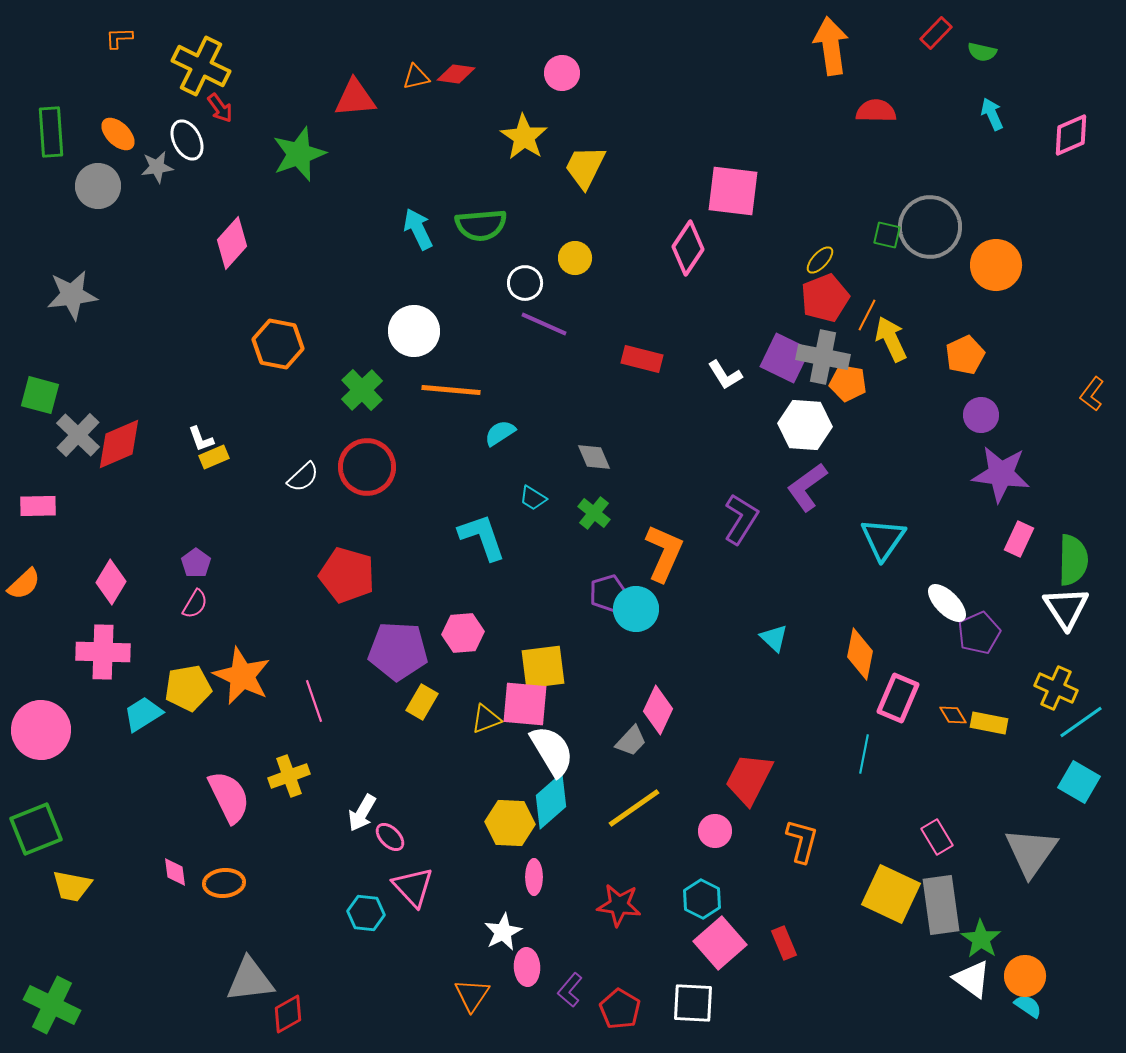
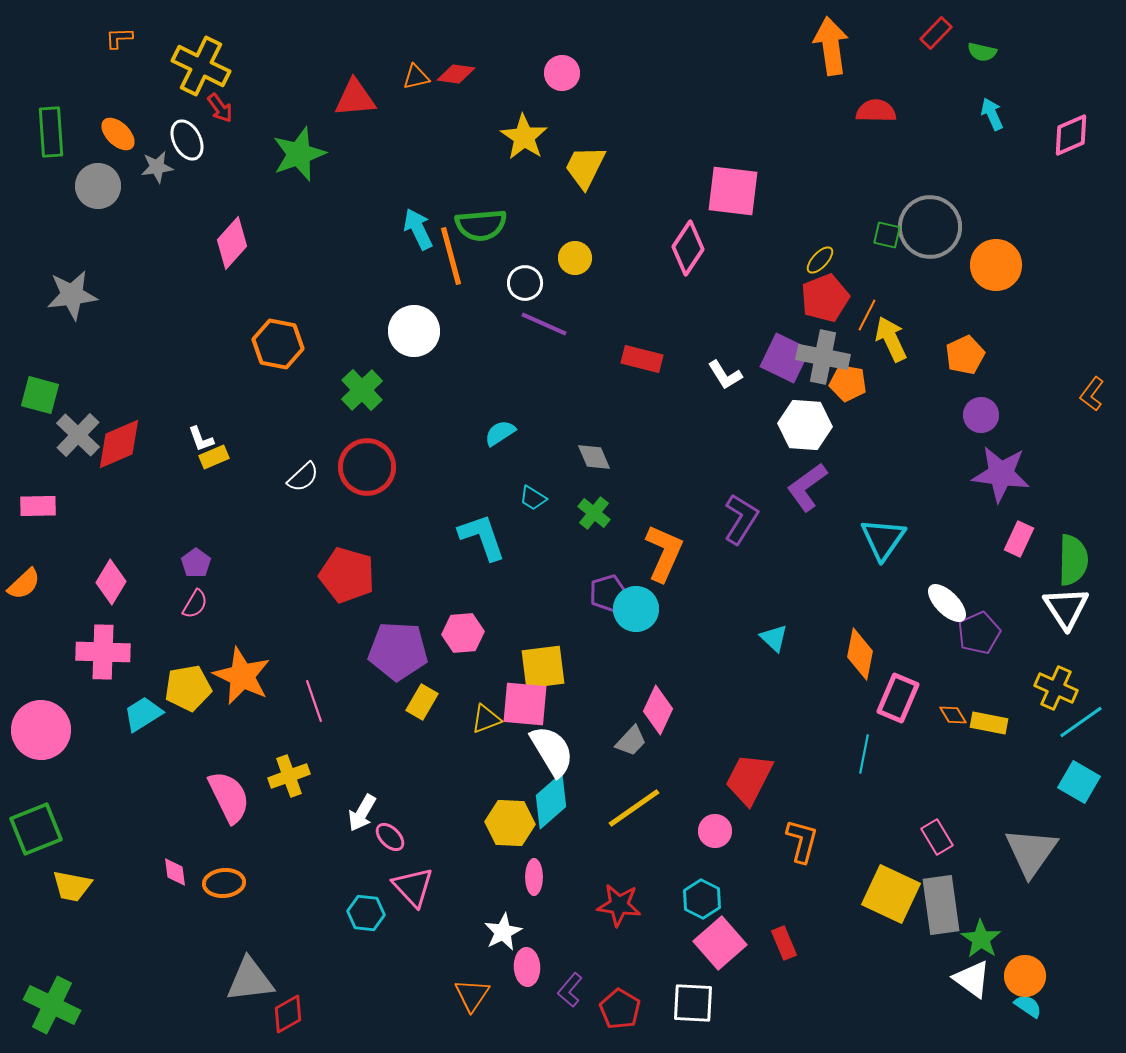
orange line at (451, 390): moved 134 px up; rotated 70 degrees clockwise
